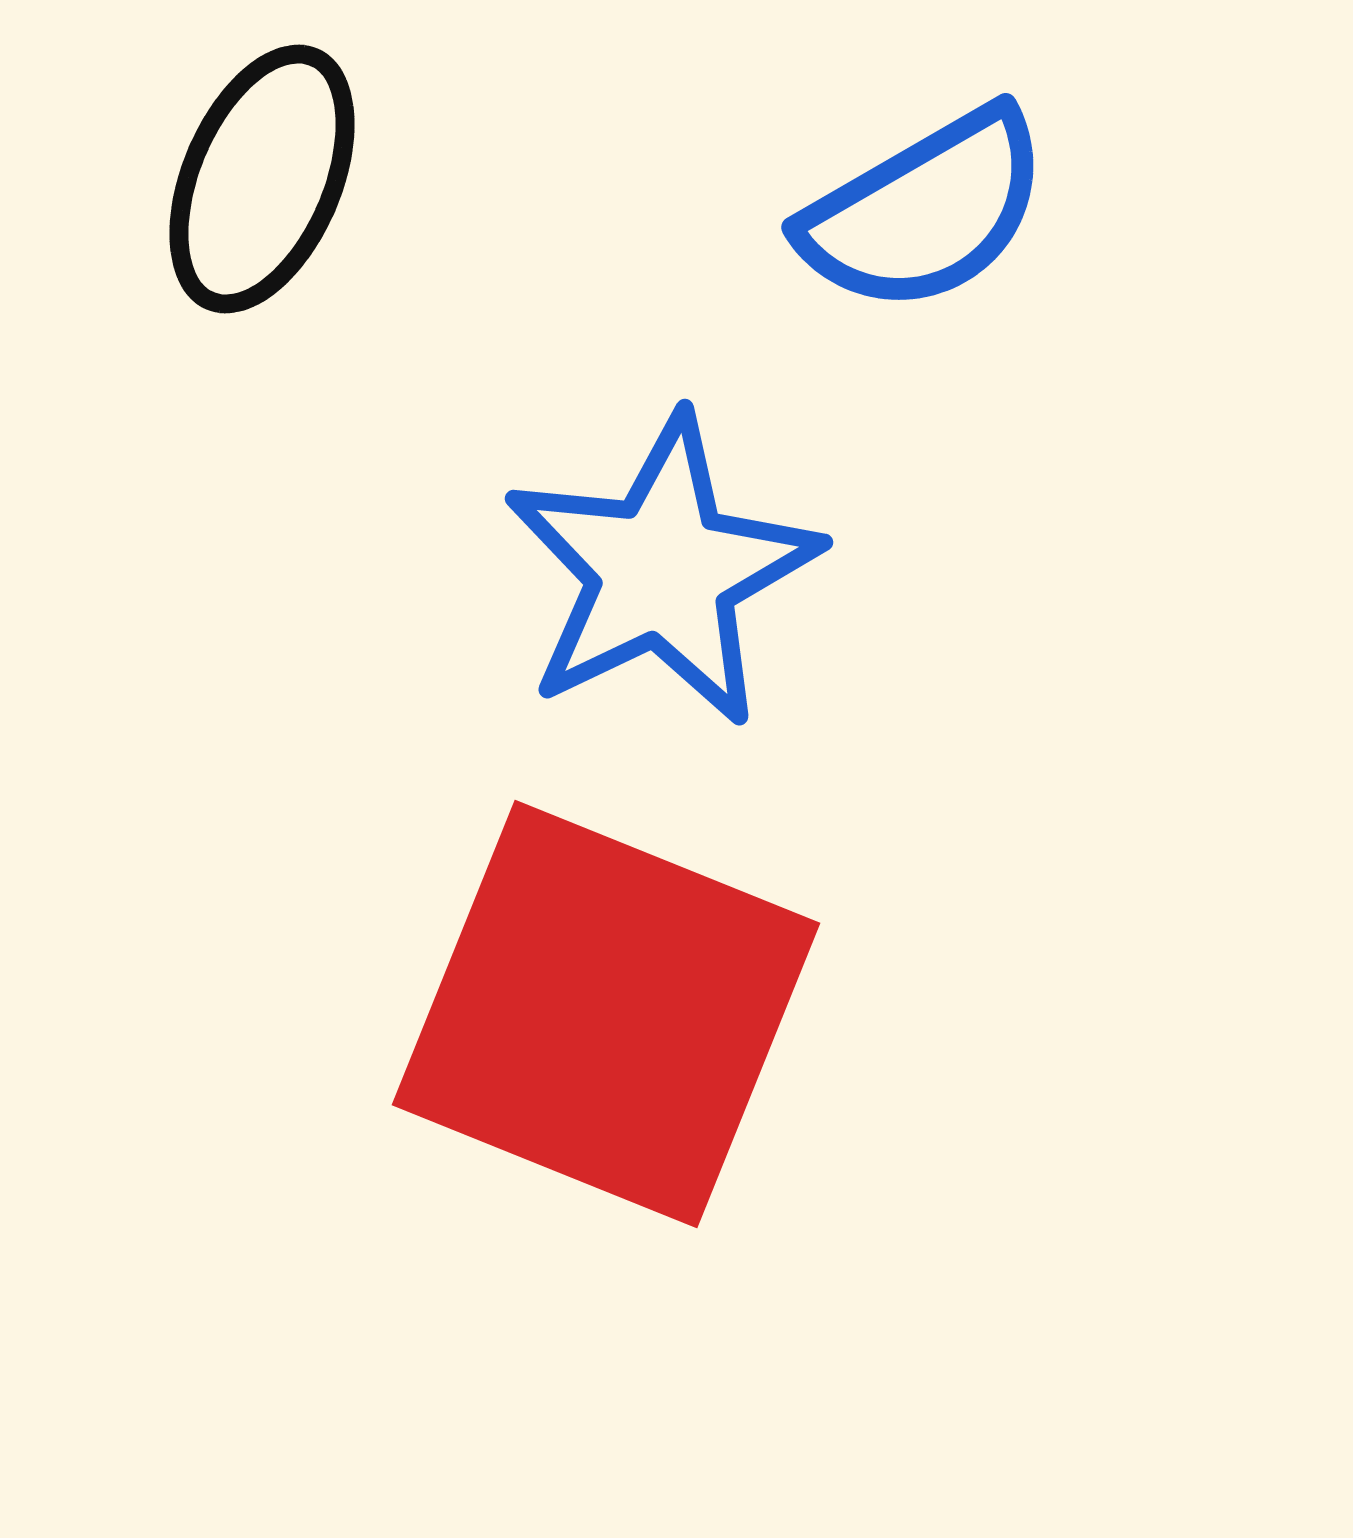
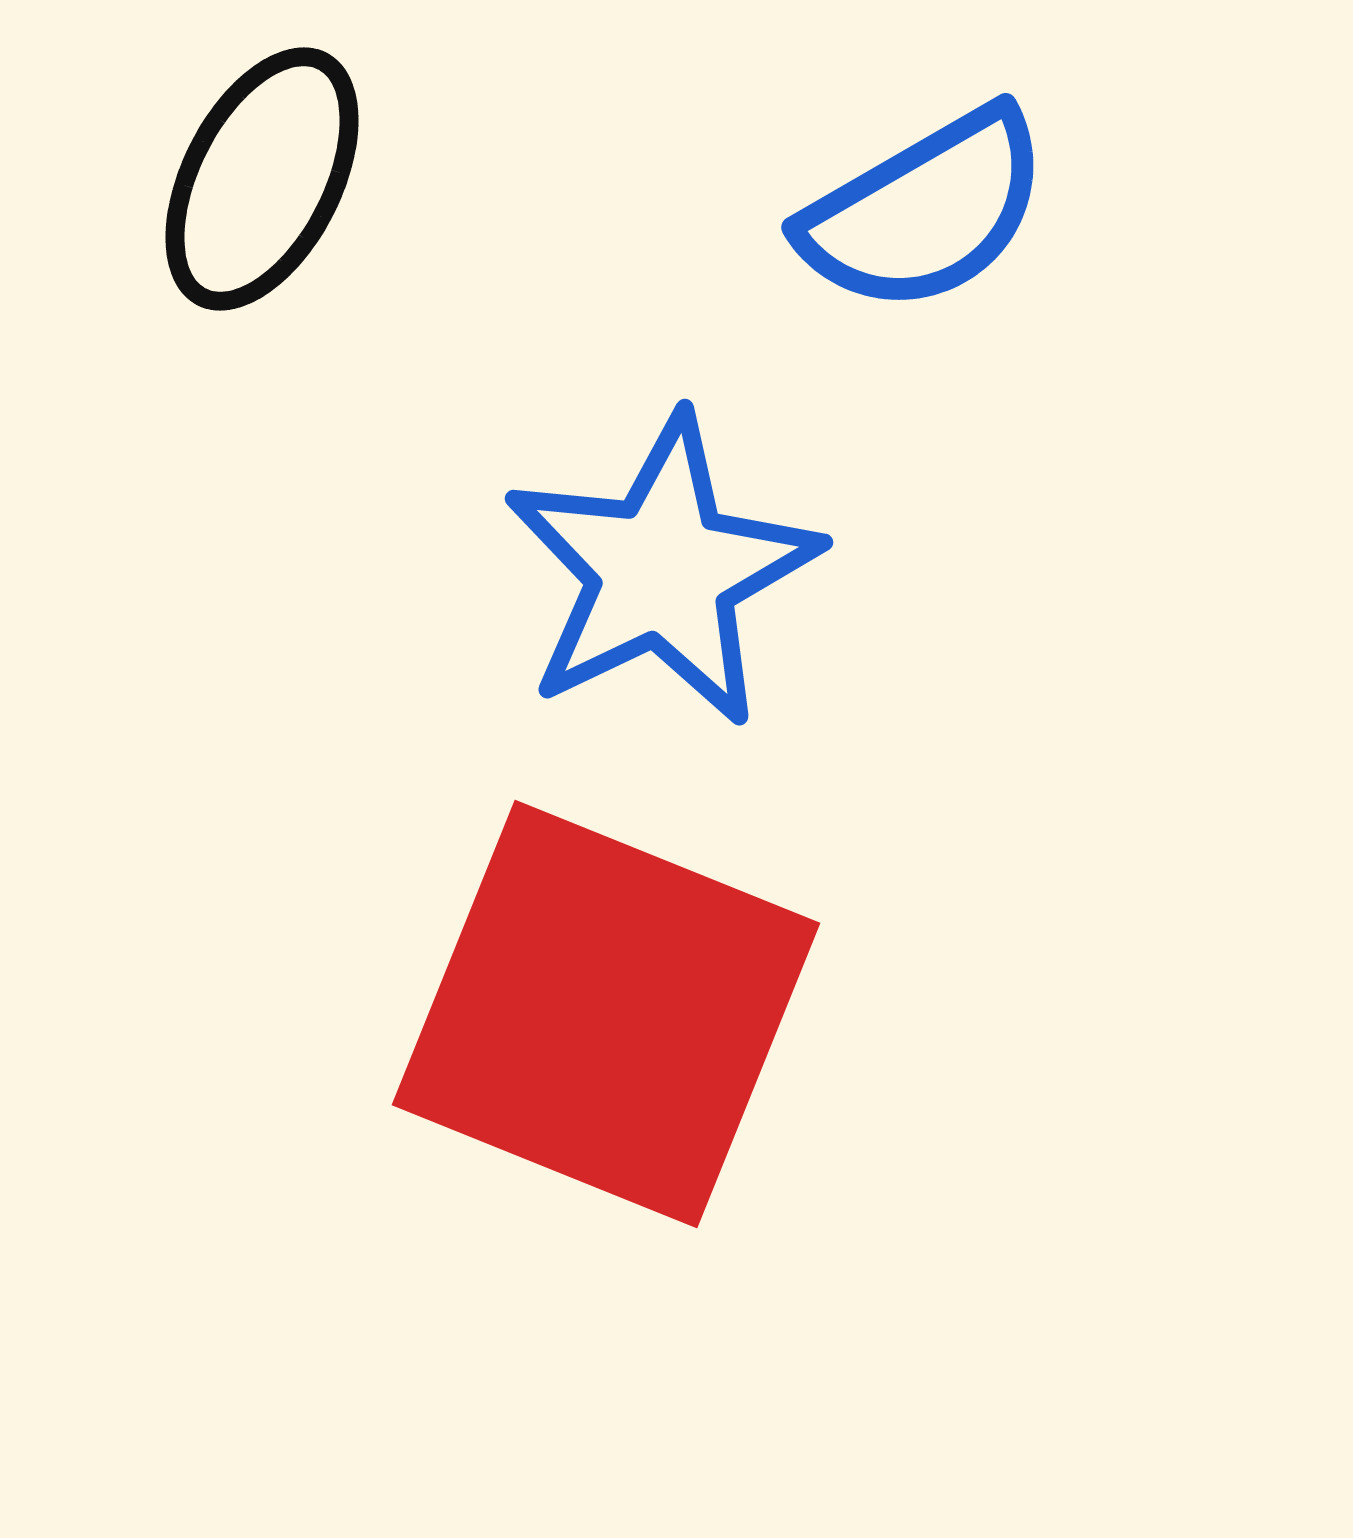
black ellipse: rotated 4 degrees clockwise
